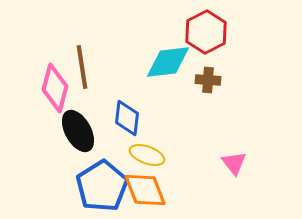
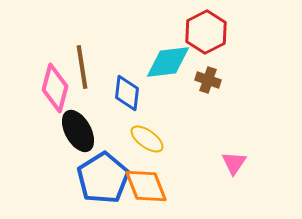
brown cross: rotated 15 degrees clockwise
blue diamond: moved 25 px up
yellow ellipse: moved 16 px up; rotated 16 degrees clockwise
pink triangle: rotated 12 degrees clockwise
blue pentagon: moved 1 px right, 8 px up
orange diamond: moved 1 px right, 4 px up
